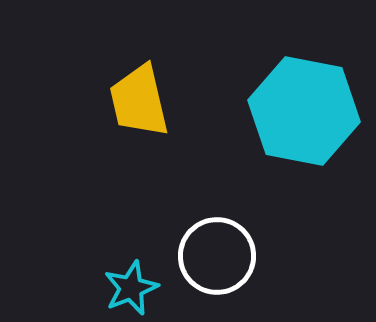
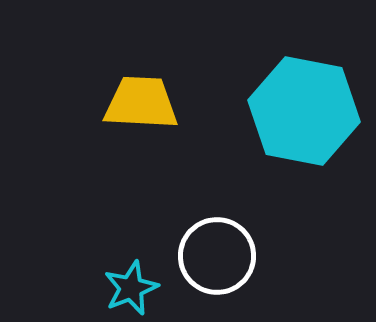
yellow trapezoid: moved 2 px right, 2 px down; rotated 106 degrees clockwise
